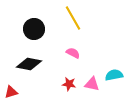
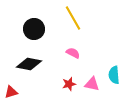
cyan semicircle: rotated 84 degrees counterclockwise
red star: rotated 24 degrees counterclockwise
